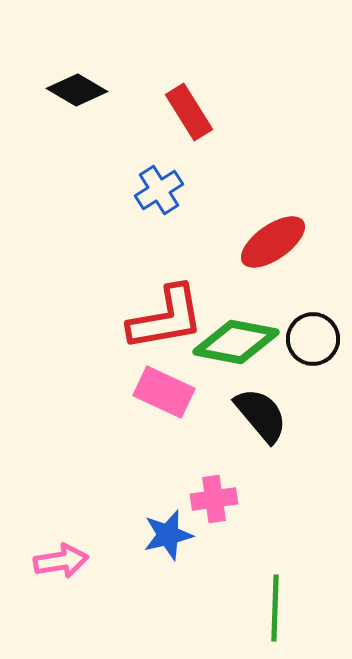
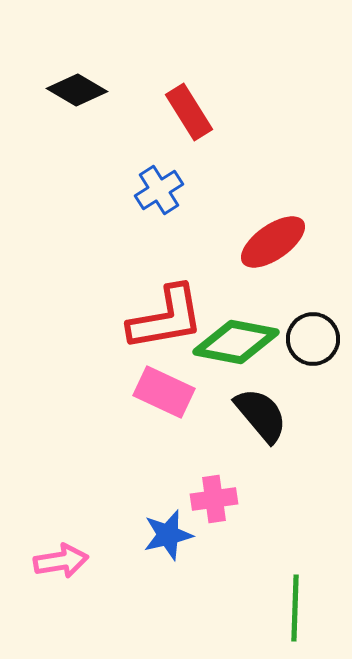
green line: moved 20 px right
